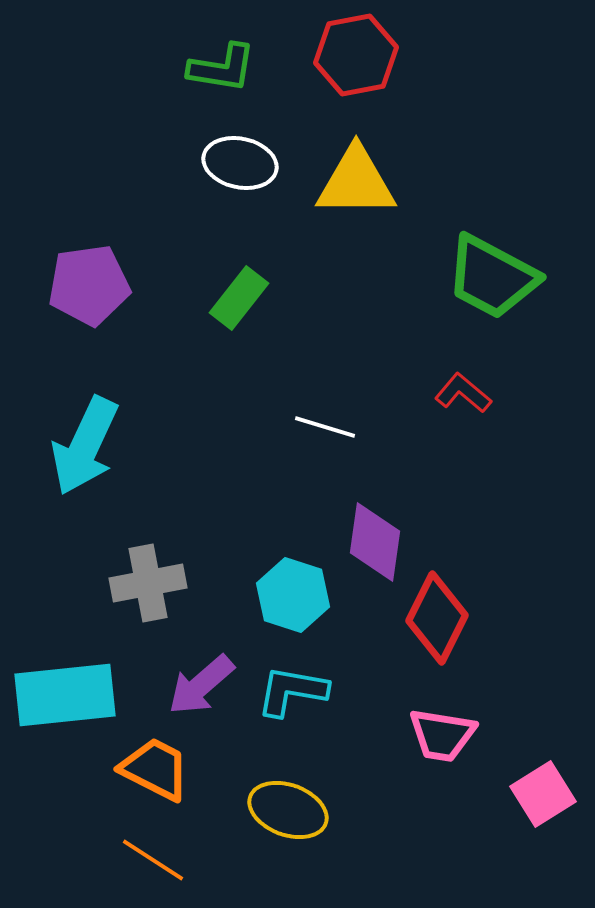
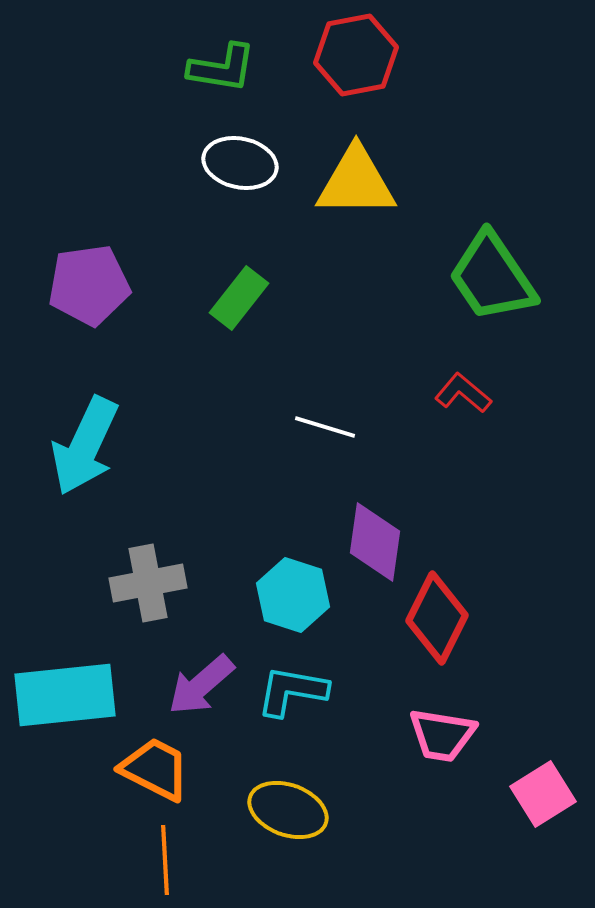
green trapezoid: rotated 28 degrees clockwise
orange line: moved 12 px right; rotated 54 degrees clockwise
